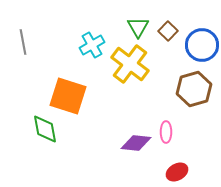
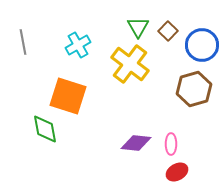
cyan cross: moved 14 px left
pink ellipse: moved 5 px right, 12 px down
